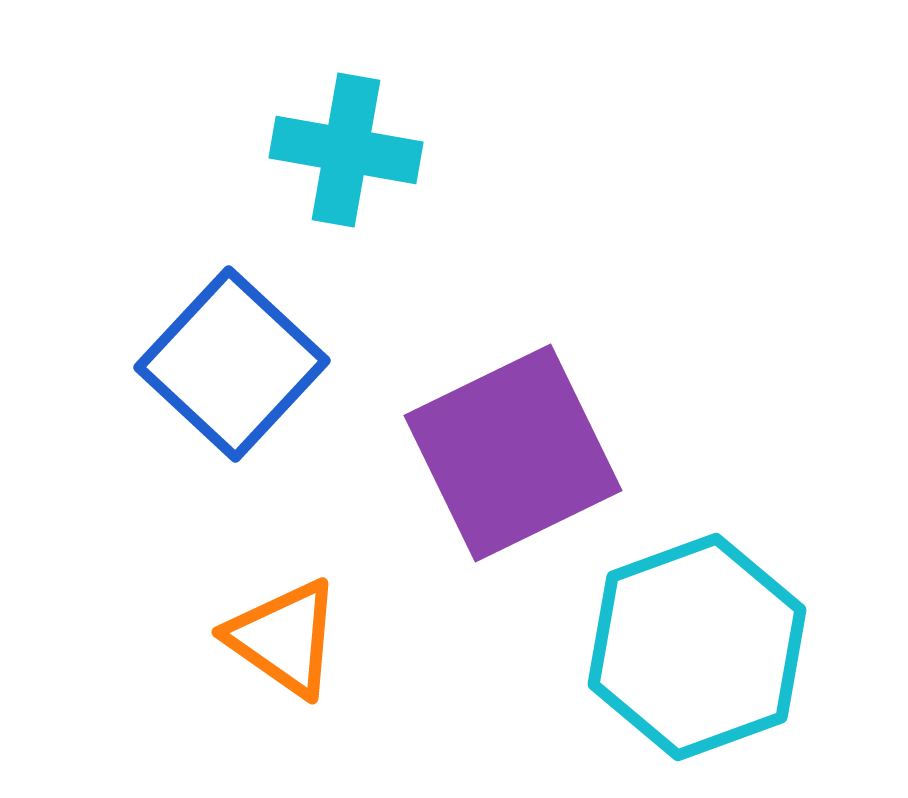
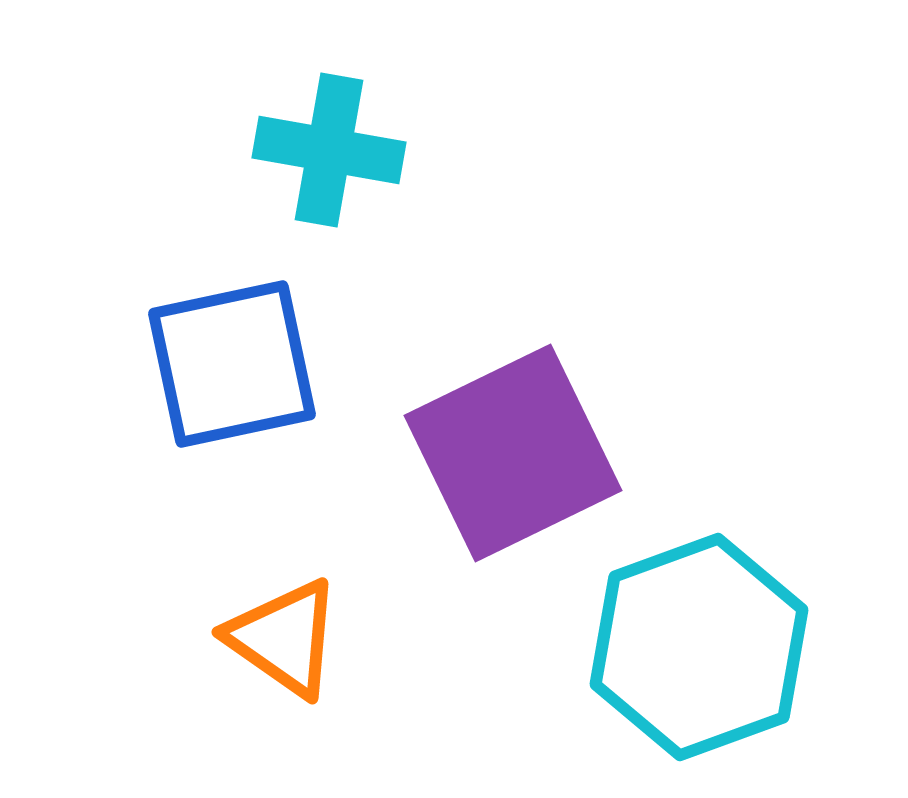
cyan cross: moved 17 px left
blue square: rotated 35 degrees clockwise
cyan hexagon: moved 2 px right
